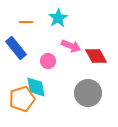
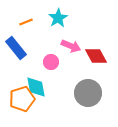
orange line: rotated 24 degrees counterclockwise
pink circle: moved 3 px right, 1 px down
